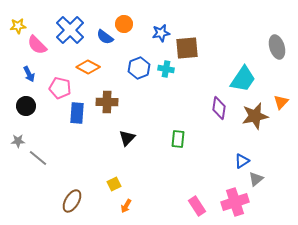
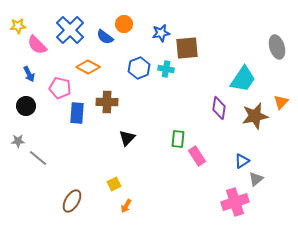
pink rectangle: moved 50 px up
